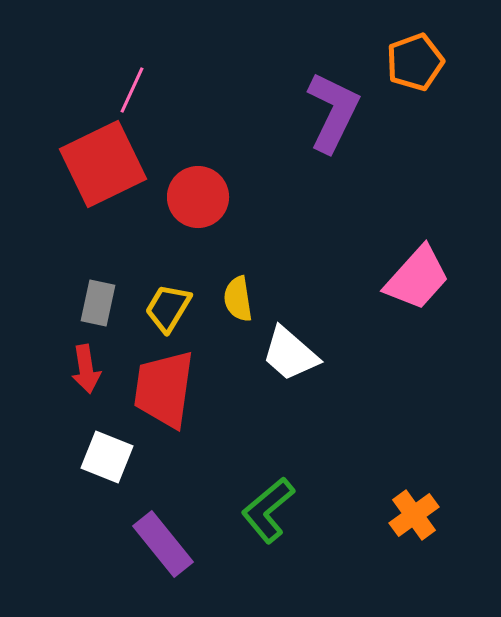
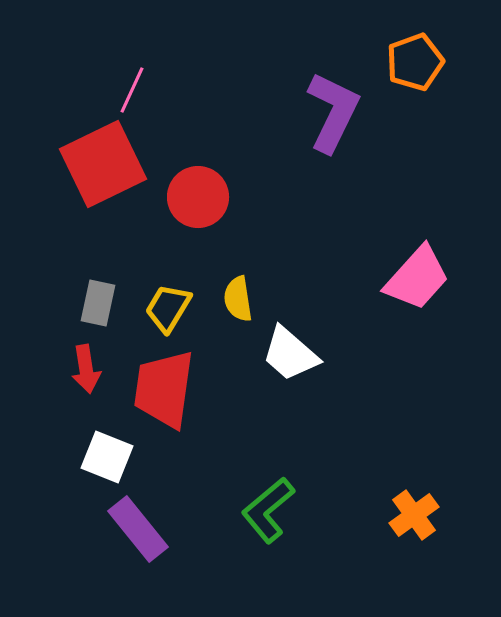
purple rectangle: moved 25 px left, 15 px up
